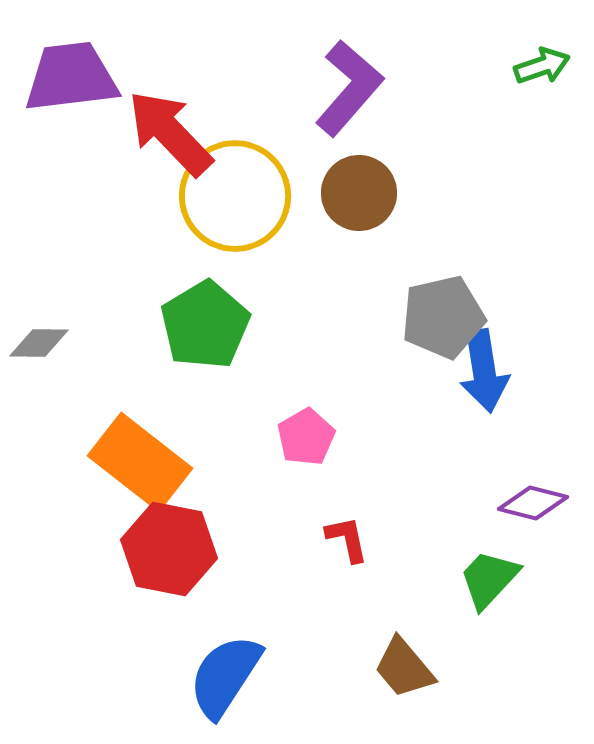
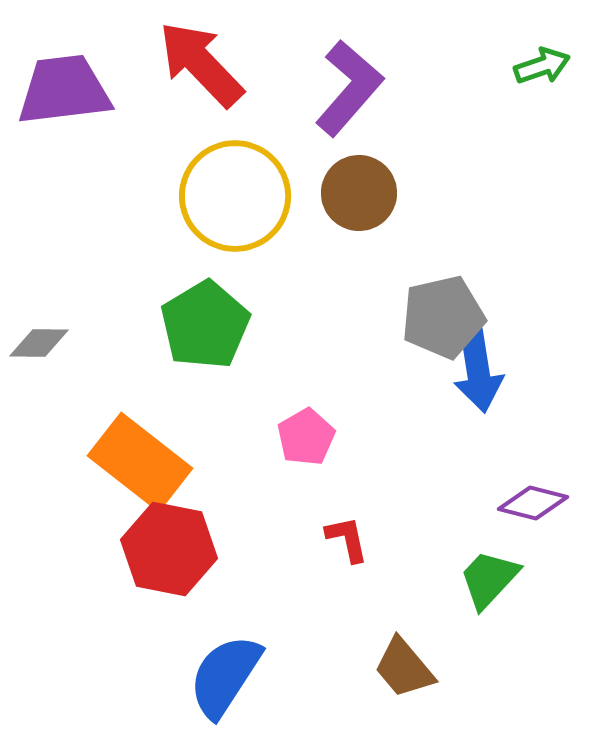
purple trapezoid: moved 7 px left, 13 px down
red arrow: moved 31 px right, 69 px up
blue arrow: moved 6 px left
